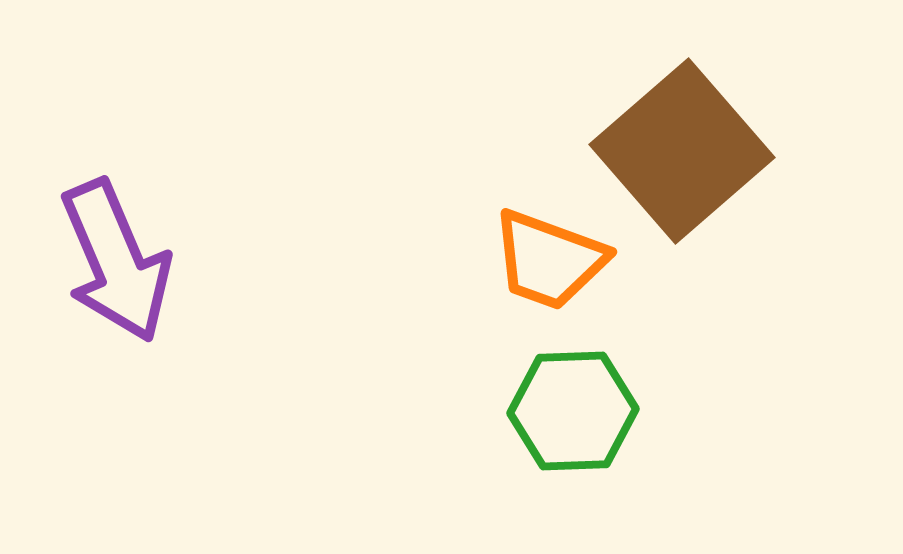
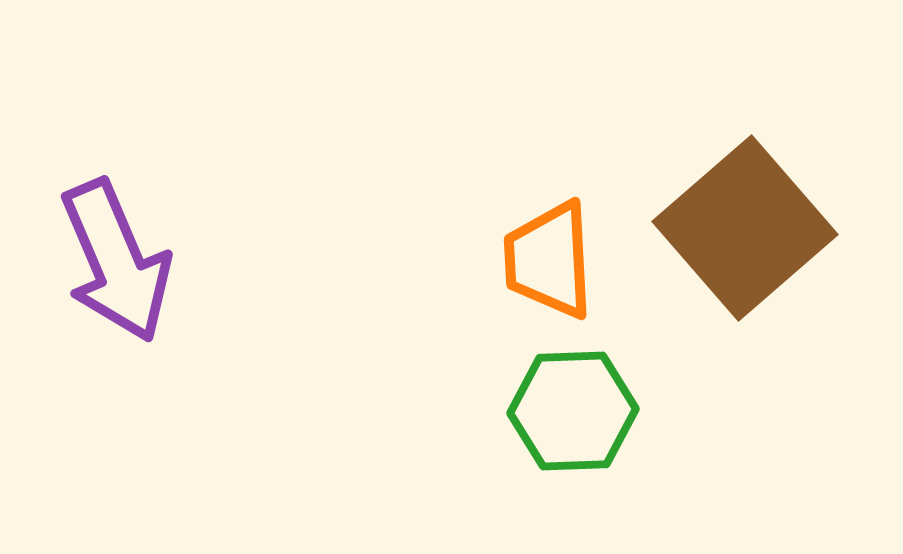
brown square: moved 63 px right, 77 px down
orange trapezoid: rotated 67 degrees clockwise
